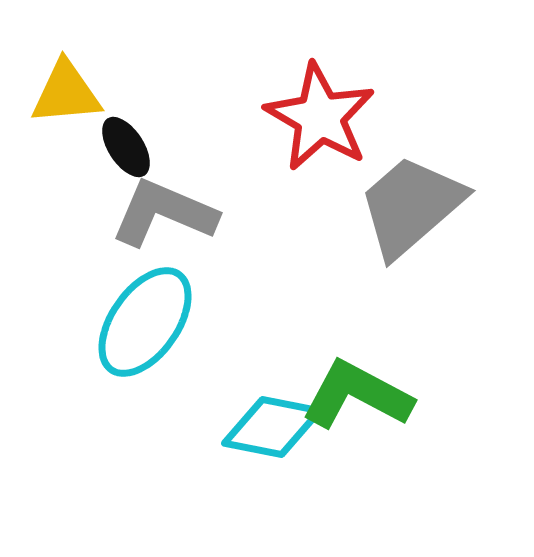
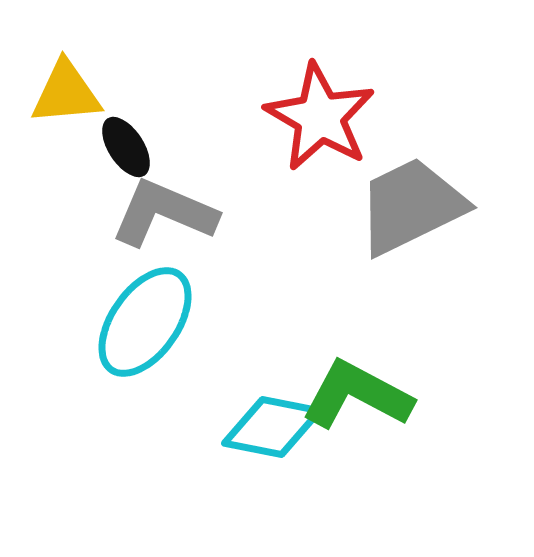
gray trapezoid: rotated 15 degrees clockwise
